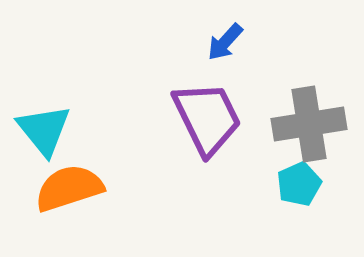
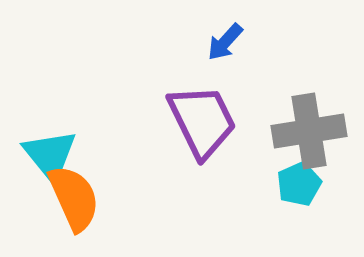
purple trapezoid: moved 5 px left, 3 px down
gray cross: moved 7 px down
cyan triangle: moved 6 px right, 25 px down
orange semicircle: moved 5 px right, 10 px down; rotated 84 degrees clockwise
